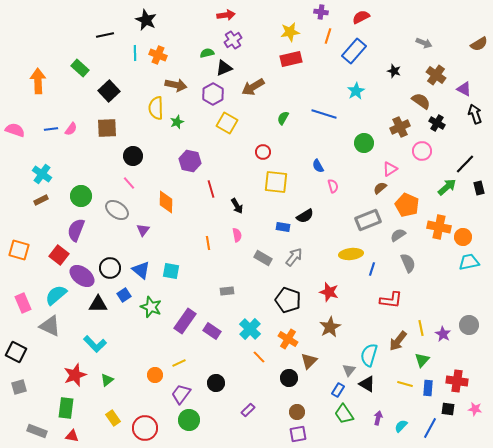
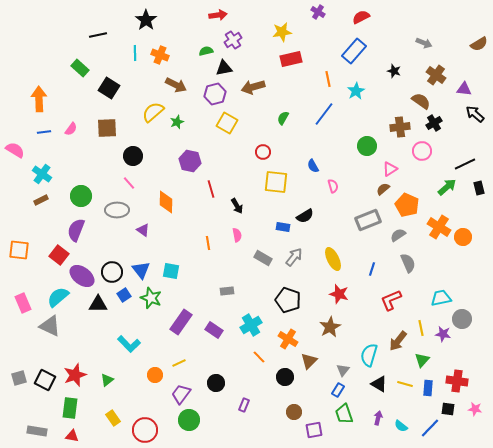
purple cross at (321, 12): moved 3 px left; rotated 24 degrees clockwise
red arrow at (226, 15): moved 8 px left
black star at (146, 20): rotated 10 degrees clockwise
yellow star at (290, 32): moved 8 px left
black line at (105, 35): moved 7 px left
orange line at (328, 36): moved 43 px down; rotated 28 degrees counterclockwise
green semicircle at (207, 53): moved 1 px left, 2 px up
orange cross at (158, 55): moved 2 px right
black triangle at (224, 68): rotated 12 degrees clockwise
orange arrow at (38, 81): moved 1 px right, 18 px down
brown arrow at (176, 85): rotated 15 degrees clockwise
brown arrow at (253, 87): rotated 15 degrees clockwise
purple triangle at (464, 89): rotated 21 degrees counterclockwise
black square at (109, 91): moved 3 px up; rotated 15 degrees counterclockwise
purple hexagon at (213, 94): moved 2 px right; rotated 15 degrees clockwise
yellow semicircle at (156, 108): moved 3 px left, 4 px down; rotated 50 degrees clockwise
blue line at (324, 114): rotated 70 degrees counterclockwise
black arrow at (475, 114): rotated 30 degrees counterclockwise
black cross at (437, 123): moved 3 px left; rotated 28 degrees clockwise
brown cross at (400, 127): rotated 18 degrees clockwise
blue line at (51, 129): moved 7 px left, 3 px down
pink semicircle at (15, 130): moved 20 px down; rotated 12 degrees clockwise
green circle at (364, 143): moved 3 px right, 3 px down
black line at (465, 164): rotated 20 degrees clockwise
blue semicircle at (318, 166): moved 5 px left
brown semicircle at (380, 188): moved 3 px right, 1 px down
gray ellipse at (117, 210): rotated 35 degrees counterclockwise
orange cross at (439, 227): rotated 20 degrees clockwise
purple triangle at (143, 230): rotated 32 degrees counterclockwise
orange square at (19, 250): rotated 10 degrees counterclockwise
yellow ellipse at (351, 254): moved 18 px left, 5 px down; rotated 70 degrees clockwise
cyan trapezoid at (469, 262): moved 28 px left, 36 px down
black circle at (110, 268): moved 2 px right, 4 px down
blue triangle at (141, 270): rotated 12 degrees clockwise
red star at (329, 292): moved 10 px right, 2 px down
cyan semicircle at (56, 295): moved 2 px right, 2 px down
red L-shape at (391, 300): rotated 150 degrees clockwise
green star at (151, 307): moved 9 px up
purple rectangle at (185, 321): moved 4 px left, 1 px down
gray circle at (469, 325): moved 7 px left, 6 px up
cyan cross at (250, 329): moved 1 px right, 4 px up; rotated 15 degrees clockwise
purple rectangle at (212, 331): moved 2 px right, 1 px up
purple star at (443, 334): rotated 21 degrees counterclockwise
cyan L-shape at (95, 344): moved 34 px right
black square at (16, 352): moved 29 px right, 28 px down
gray triangle at (349, 370): moved 6 px left
black circle at (289, 378): moved 4 px left, 1 px up
black triangle at (367, 384): moved 12 px right
gray square at (19, 387): moved 9 px up
green rectangle at (66, 408): moved 4 px right
purple rectangle at (248, 410): moved 4 px left, 5 px up; rotated 24 degrees counterclockwise
brown circle at (297, 412): moved 3 px left
green trapezoid at (344, 414): rotated 15 degrees clockwise
cyan semicircle at (401, 426): rotated 96 degrees counterclockwise
red circle at (145, 428): moved 2 px down
blue line at (430, 428): rotated 15 degrees clockwise
gray rectangle at (37, 431): rotated 12 degrees counterclockwise
purple square at (298, 434): moved 16 px right, 4 px up
